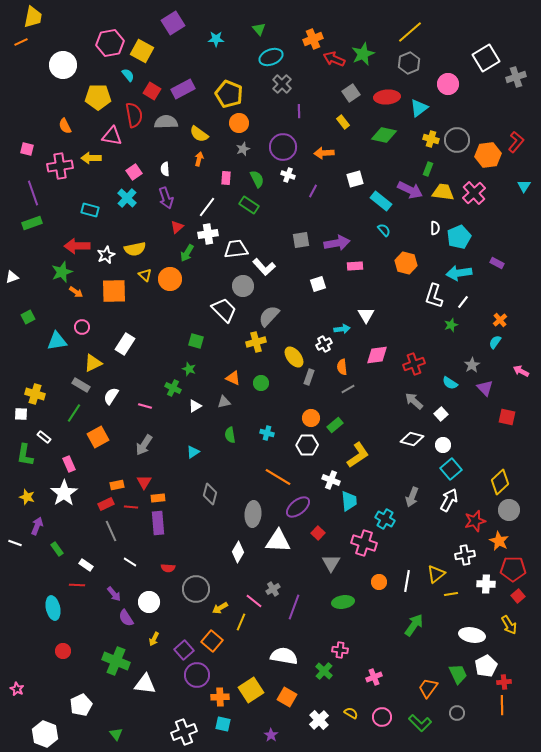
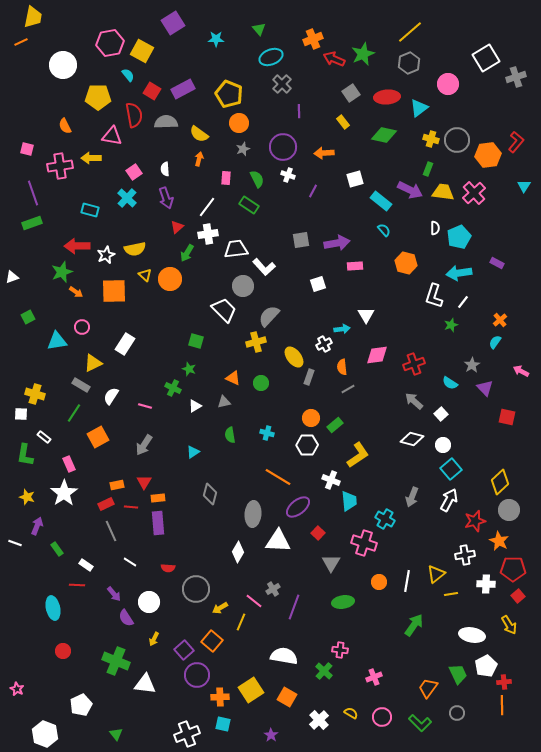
white cross at (184, 732): moved 3 px right, 2 px down
